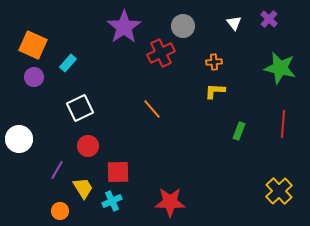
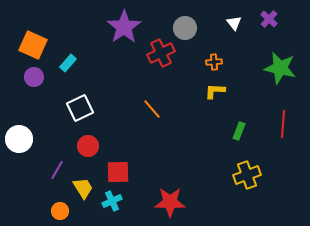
gray circle: moved 2 px right, 2 px down
yellow cross: moved 32 px left, 16 px up; rotated 24 degrees clockwise
